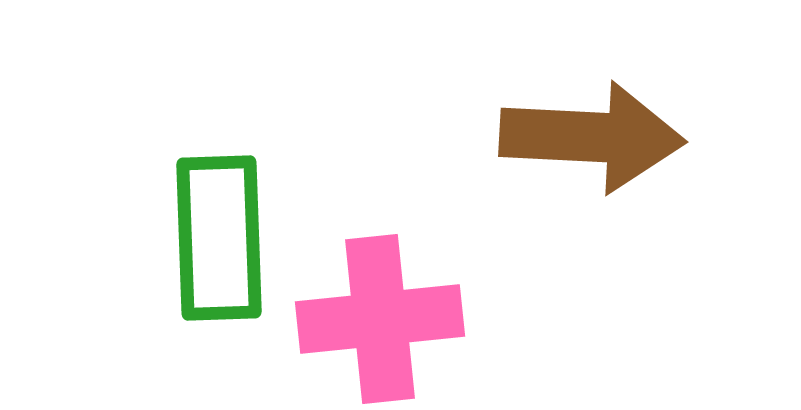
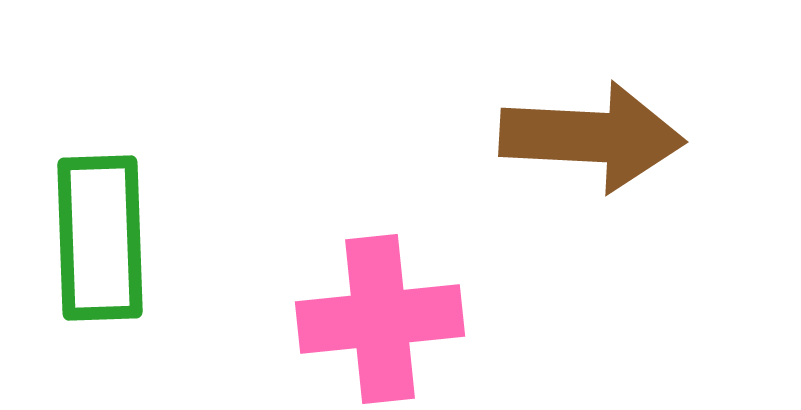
green rectangle: moved 119 px left
